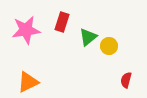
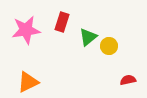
red semicircle: moved 2 px right; rotated 63 degrees clockwise
